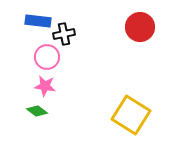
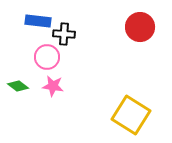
black cross: rotated 15 degrees clockwise
pink star: moved 8 px right
green diamond: moved 19 px left, 25 px up
